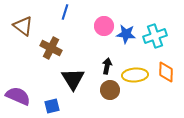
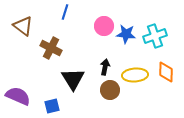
black arrow: moved 2 px left, 1 px down
